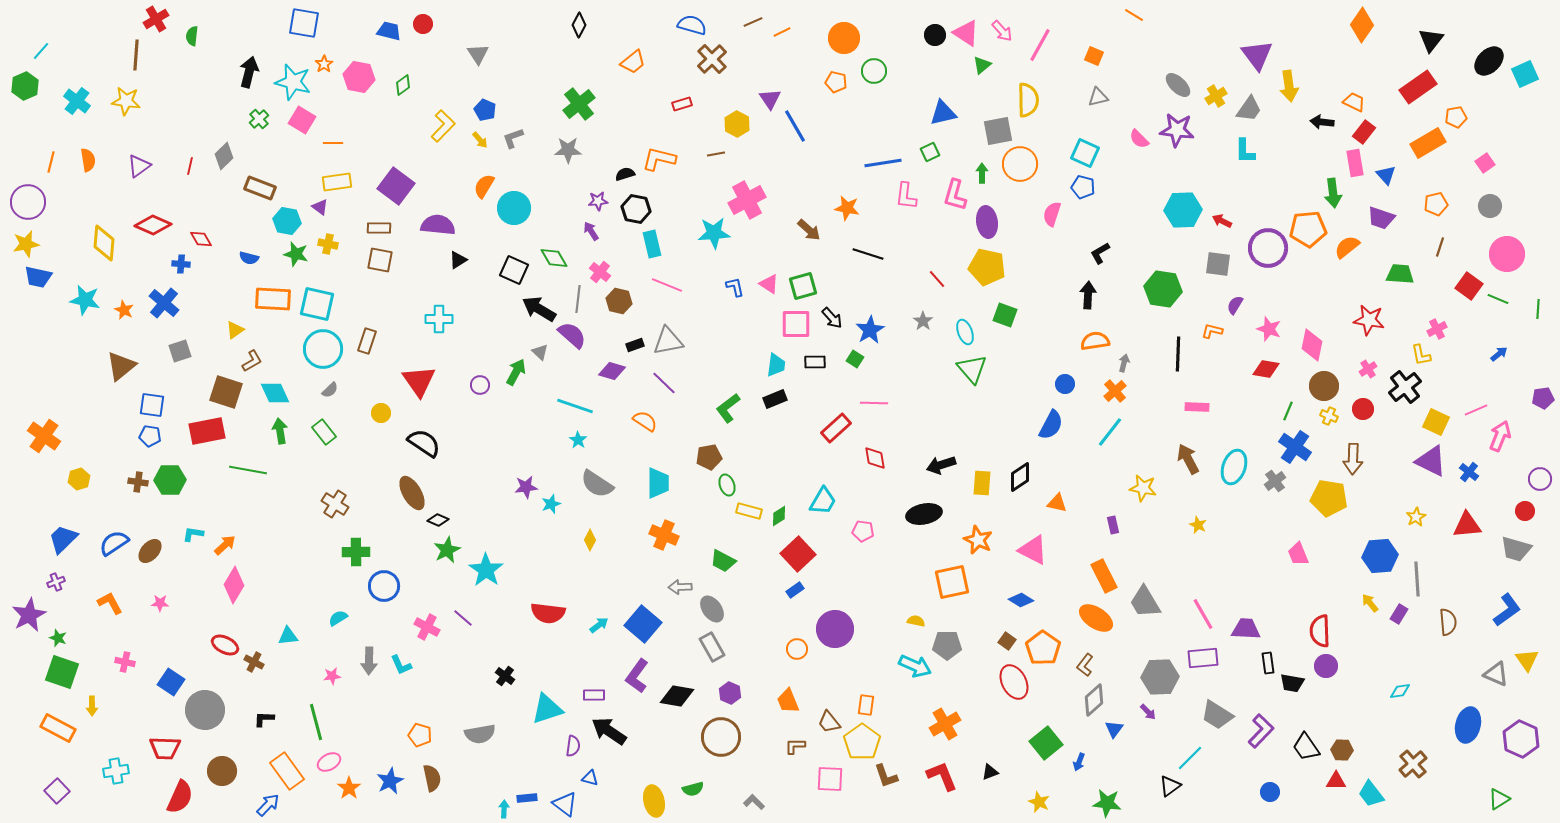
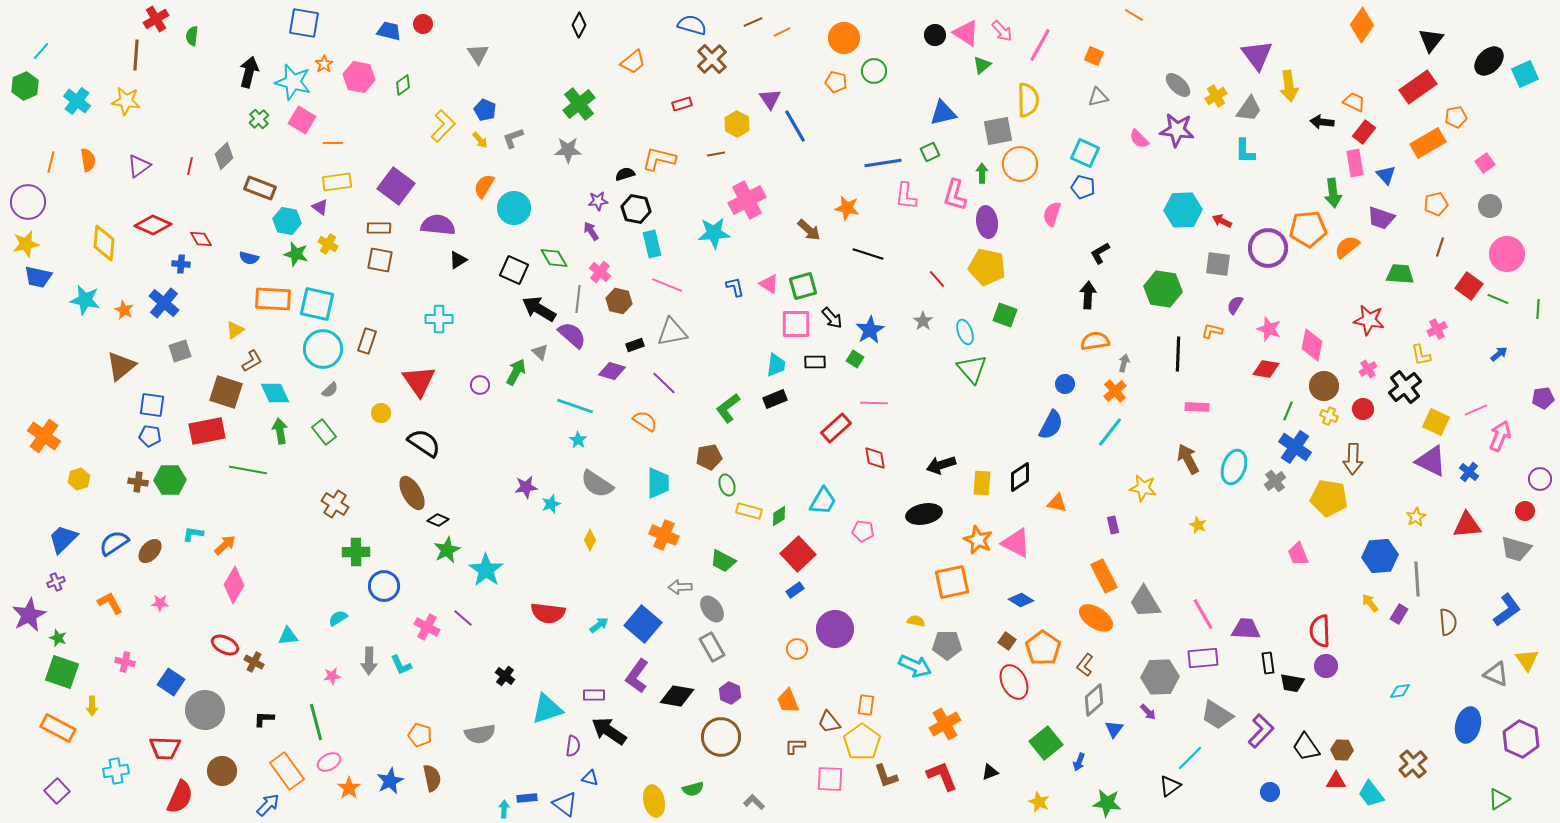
yellow cross at (328, 244): rotated 18 degrees clockwise
gray triangle at (668, 341): moved 4 px right, 9 px up
pink triangle at (1033, 550): moved 17 px left, 7 px up
